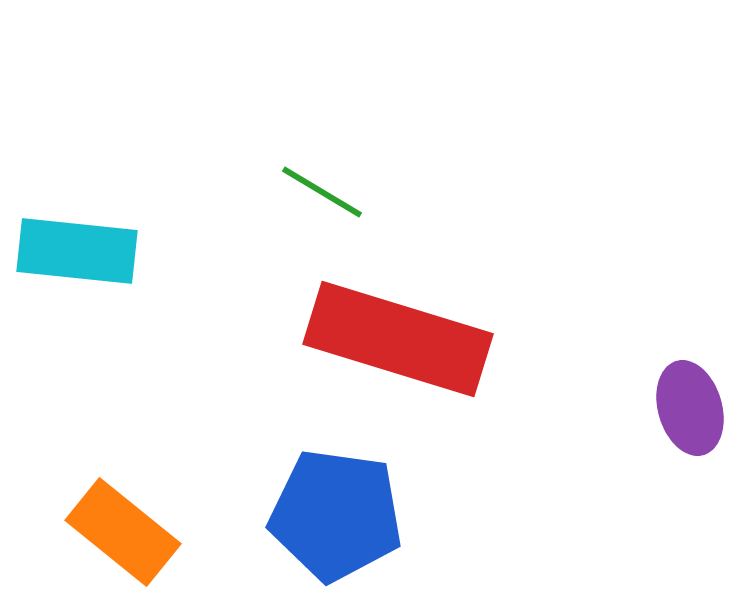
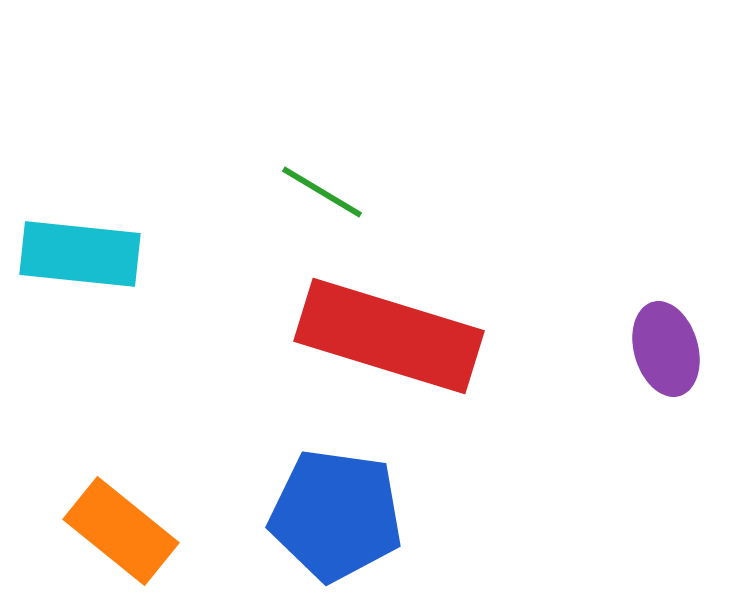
cyan rectangle: moved 3 px right, 3 px down
red rectangle: moved 9 px left, 3 px up
purple ellipse: moved 24 px left, 59 px up
orange rectangle: moved 2 px left, 1 px up
